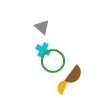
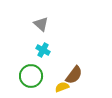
gray triangle: moved 1 px left, 3 px up
green circle: moved 22 px left, 15 px down
yellow semicircle: rotated 48 degrees clockwise
